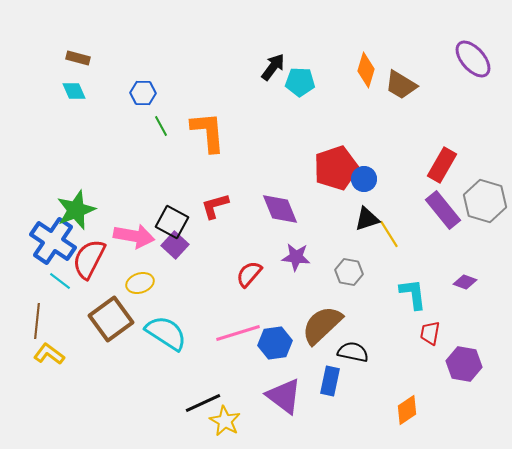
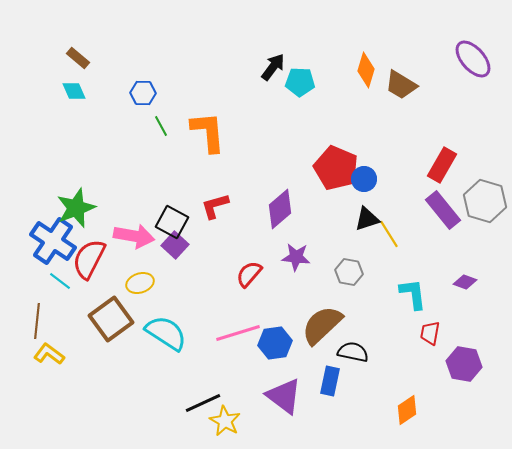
brown rectangle at (78, 58): rotated 25 degrees clockwise
red pentagon at (336, 168): rotated 30 degrees counterclockwise
purple diamond at (280, 209): rotated 72 degrees clockwise
green star at (76, 210): moved 2 px up
